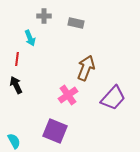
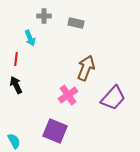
red line: moved 1 px left
